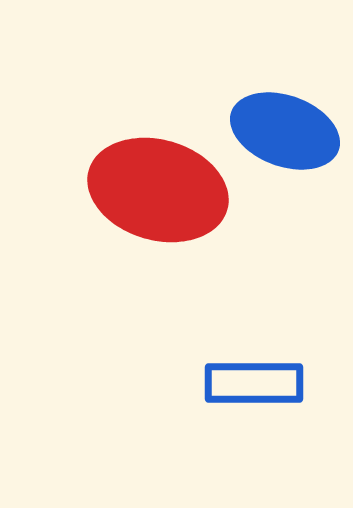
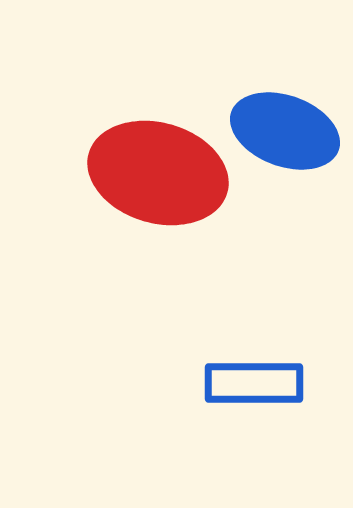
red ellipse: moved 17 px up
